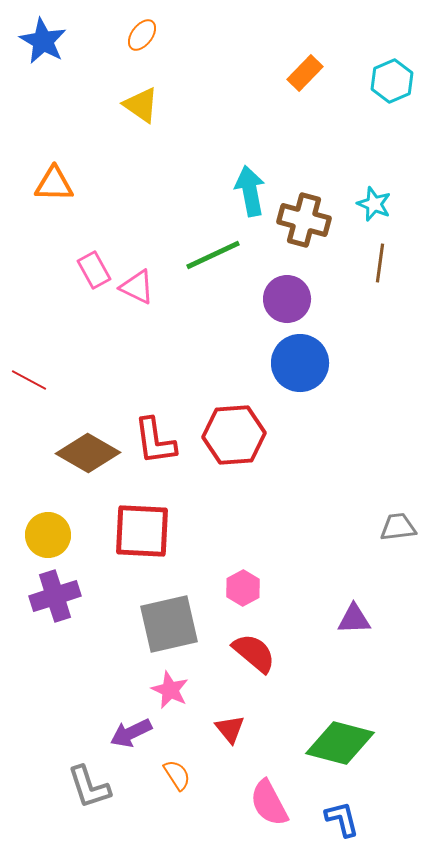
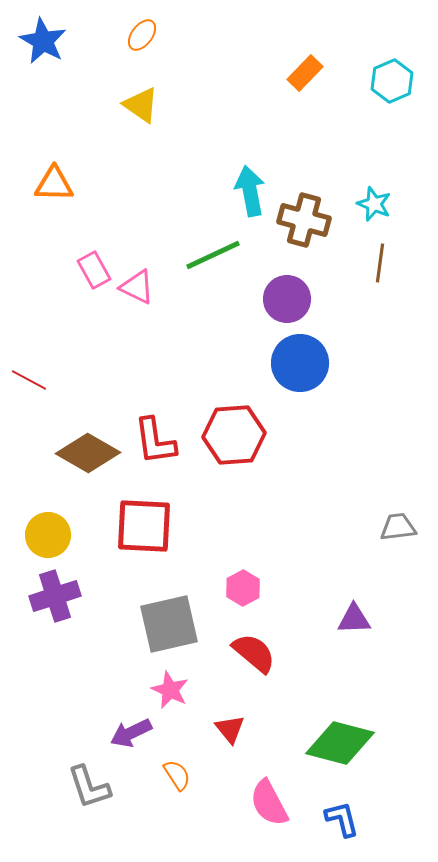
red square: moved 2 px right, 5 px up
